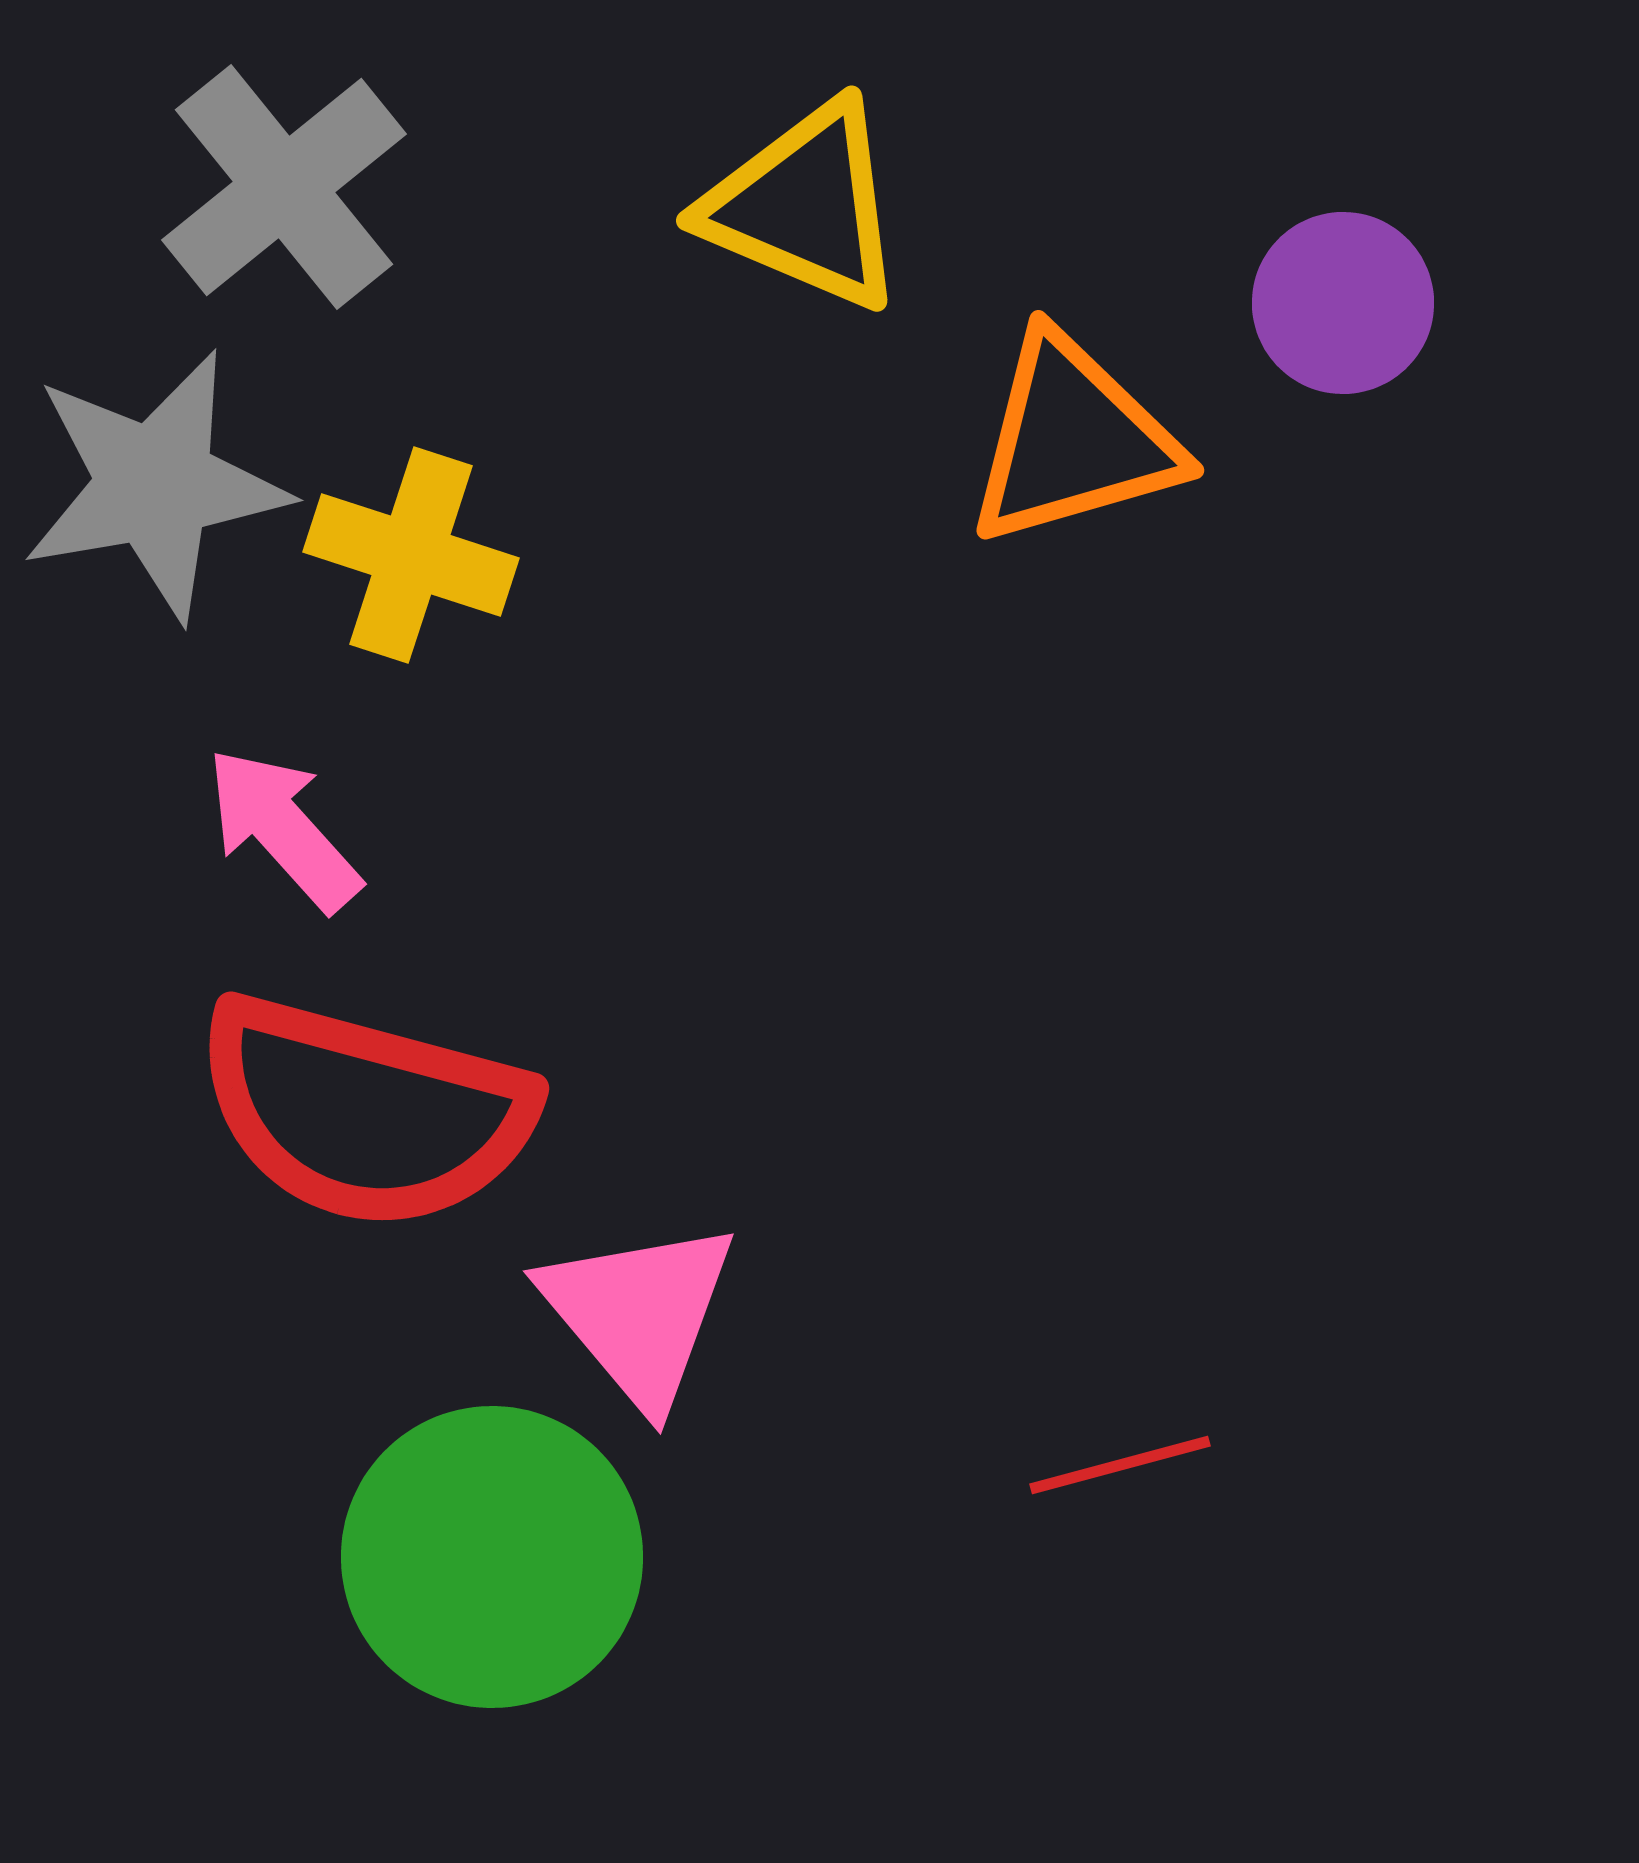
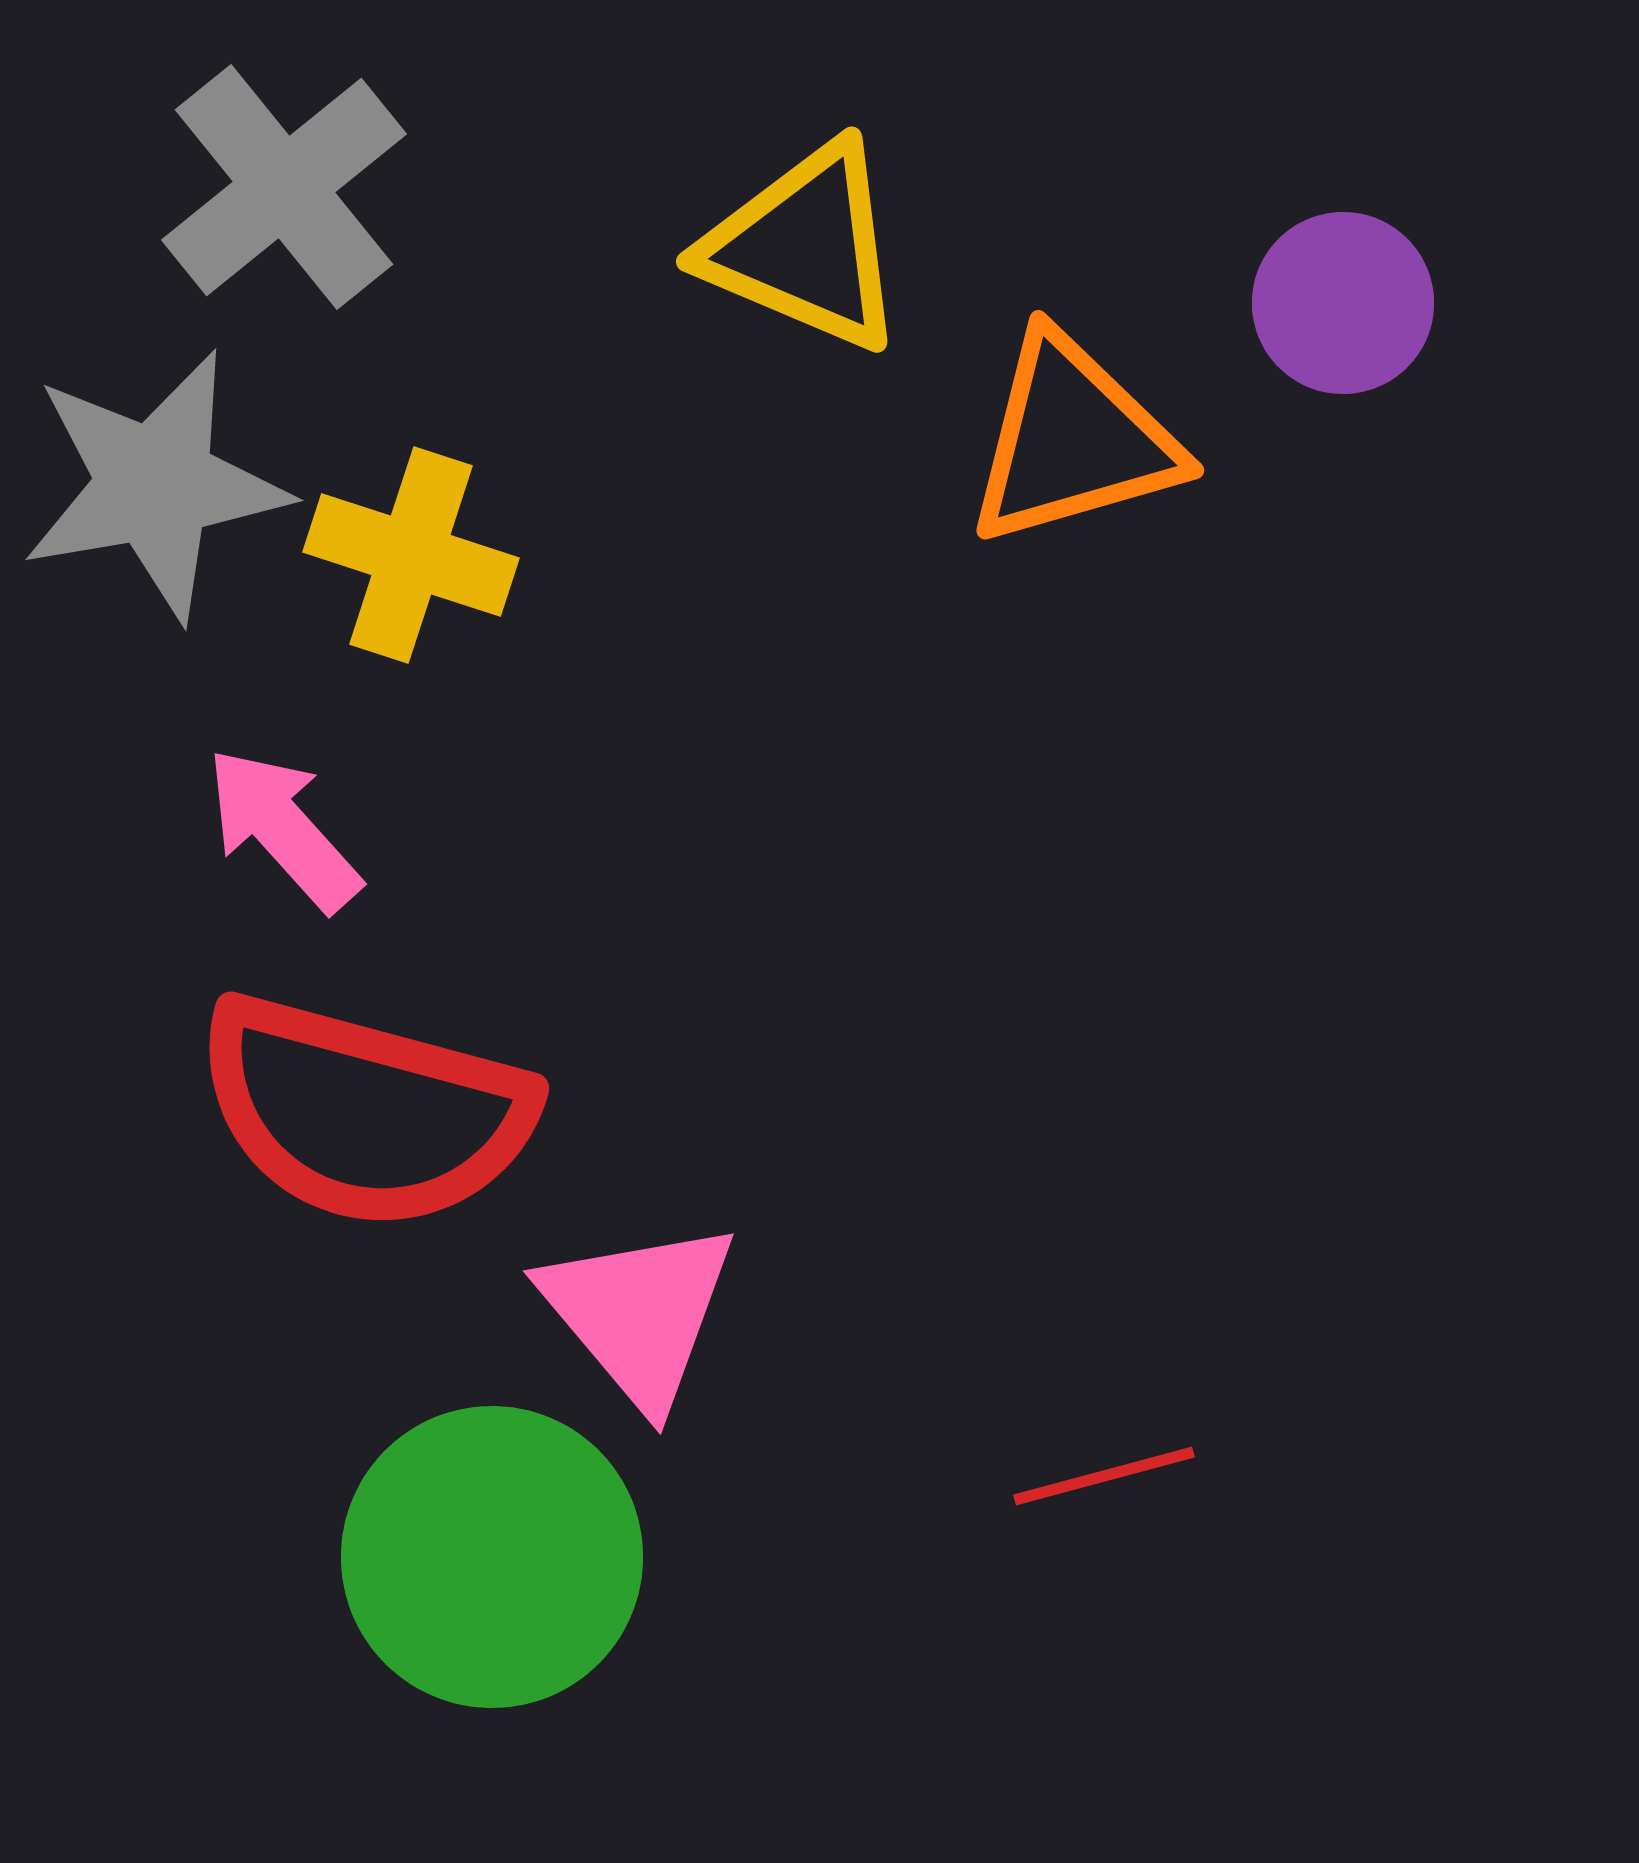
yellow triangle: moved 41 px down
red line: moved 16 px left, 11 px down
